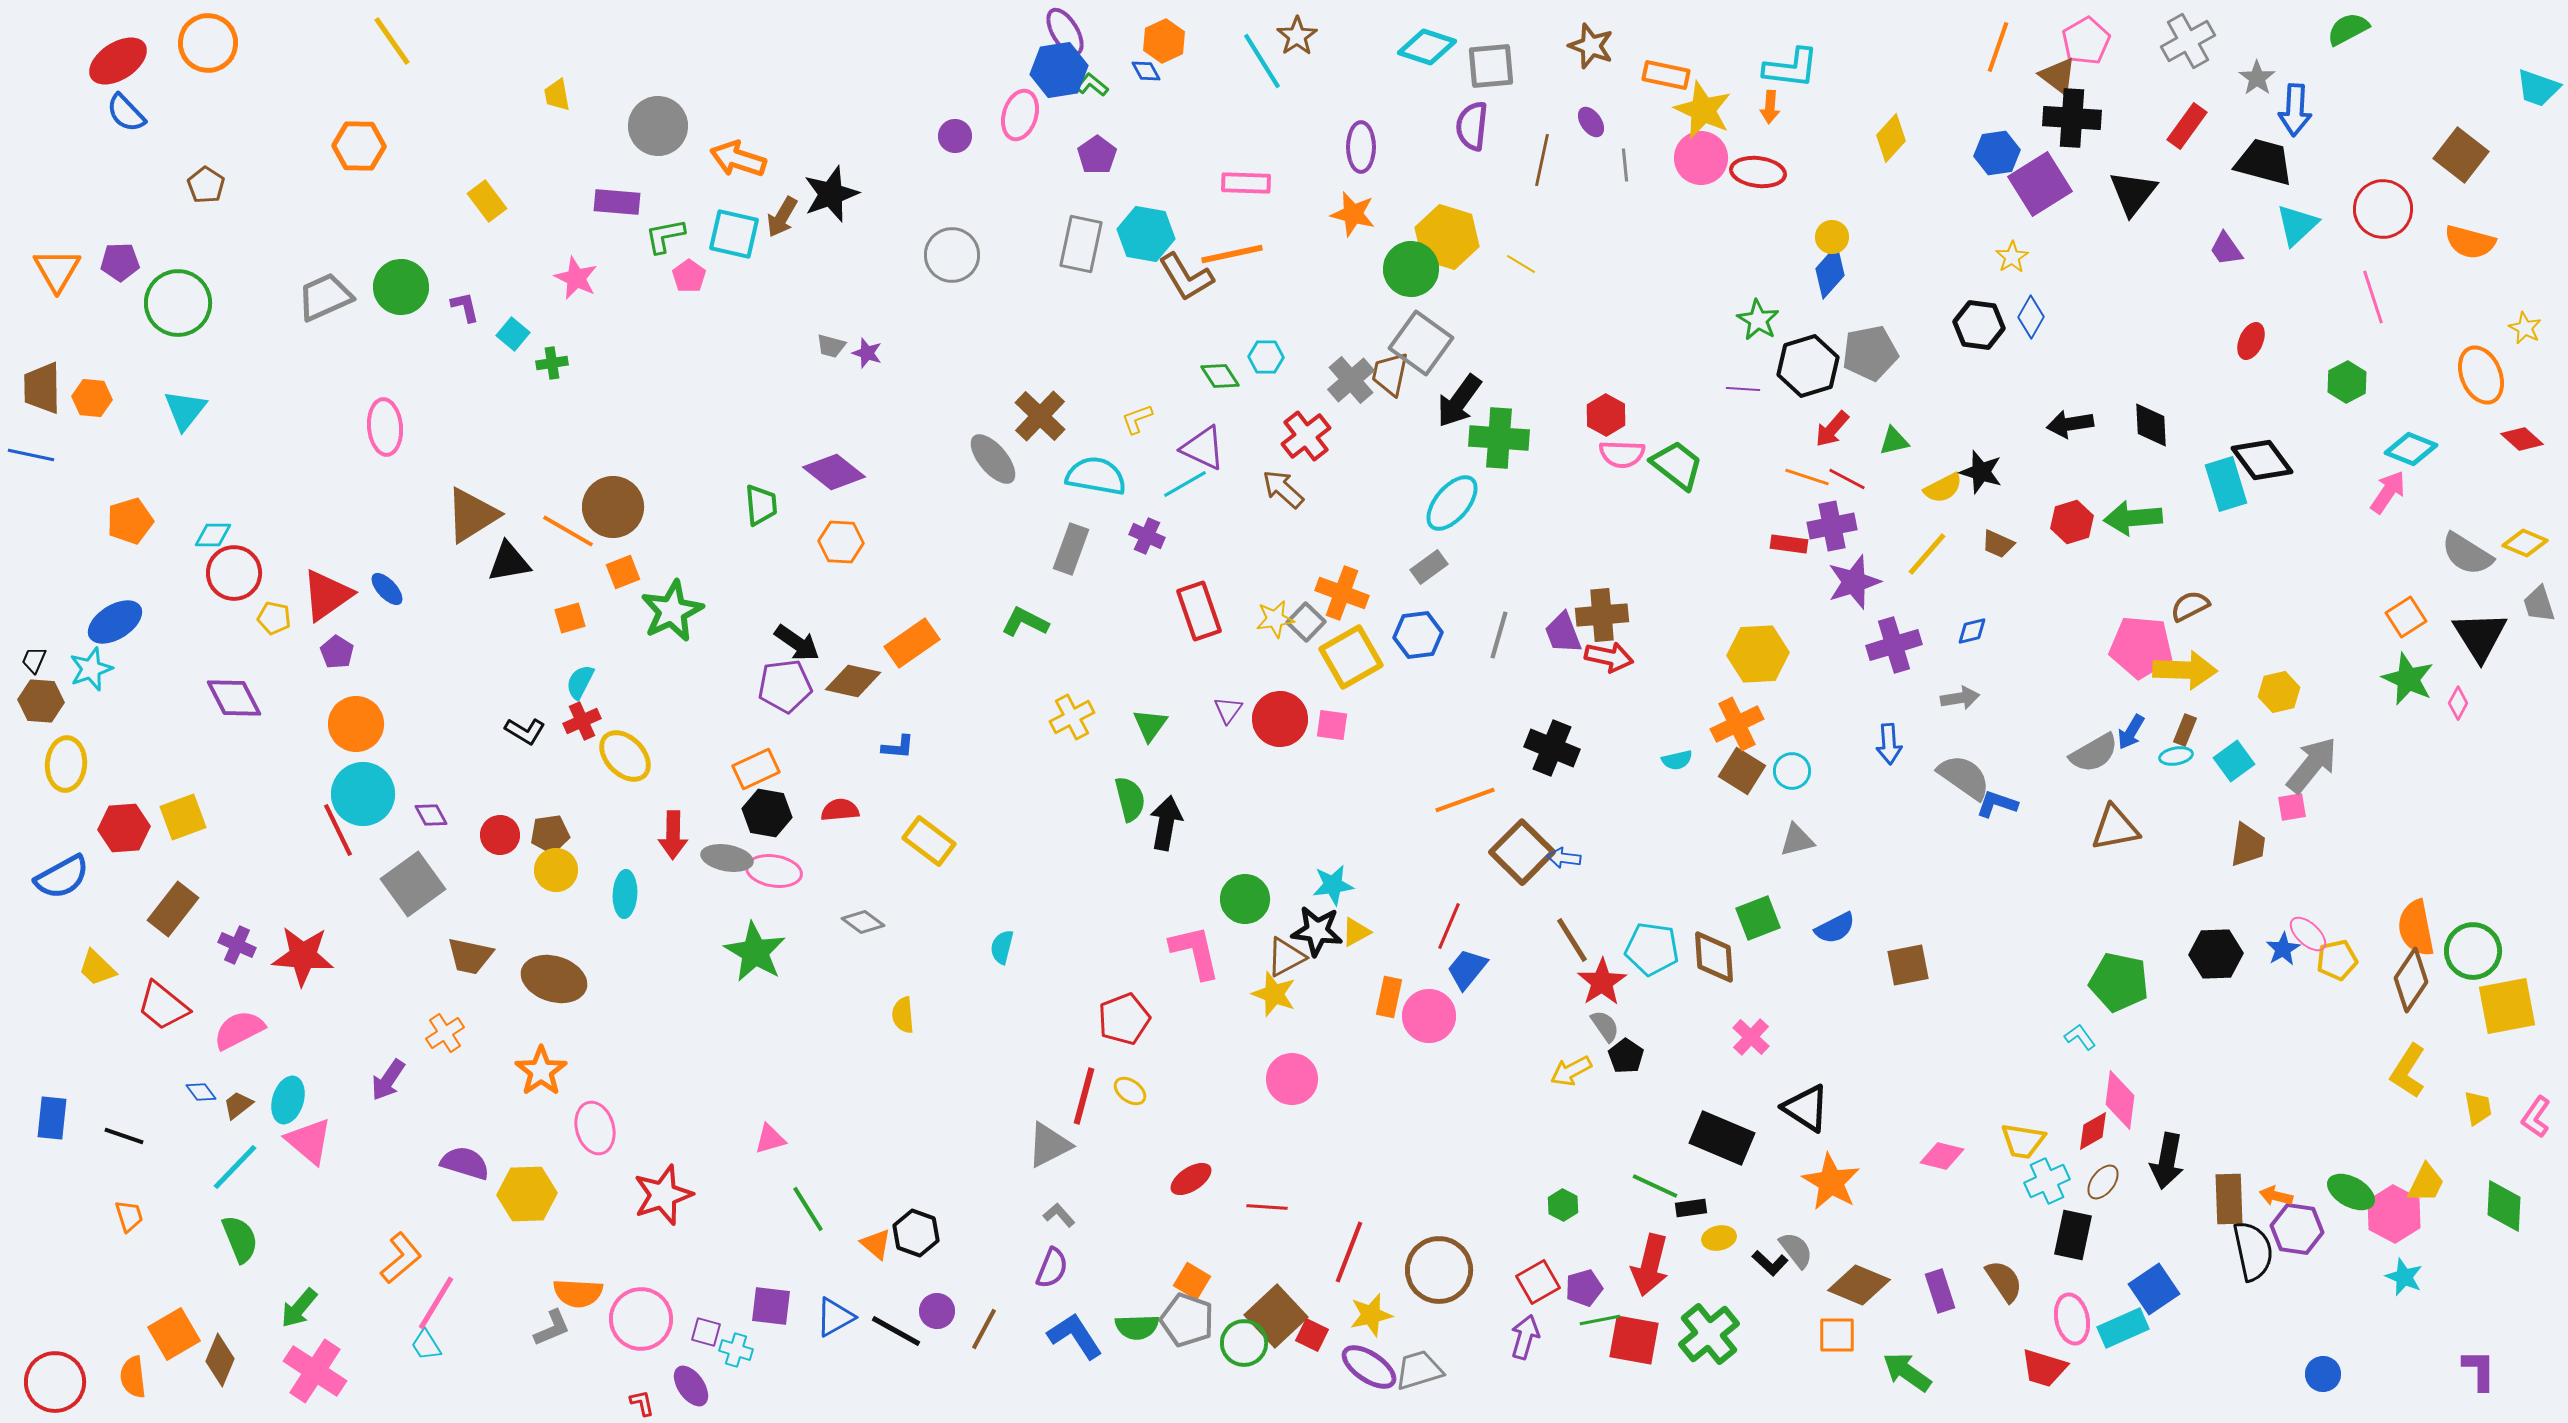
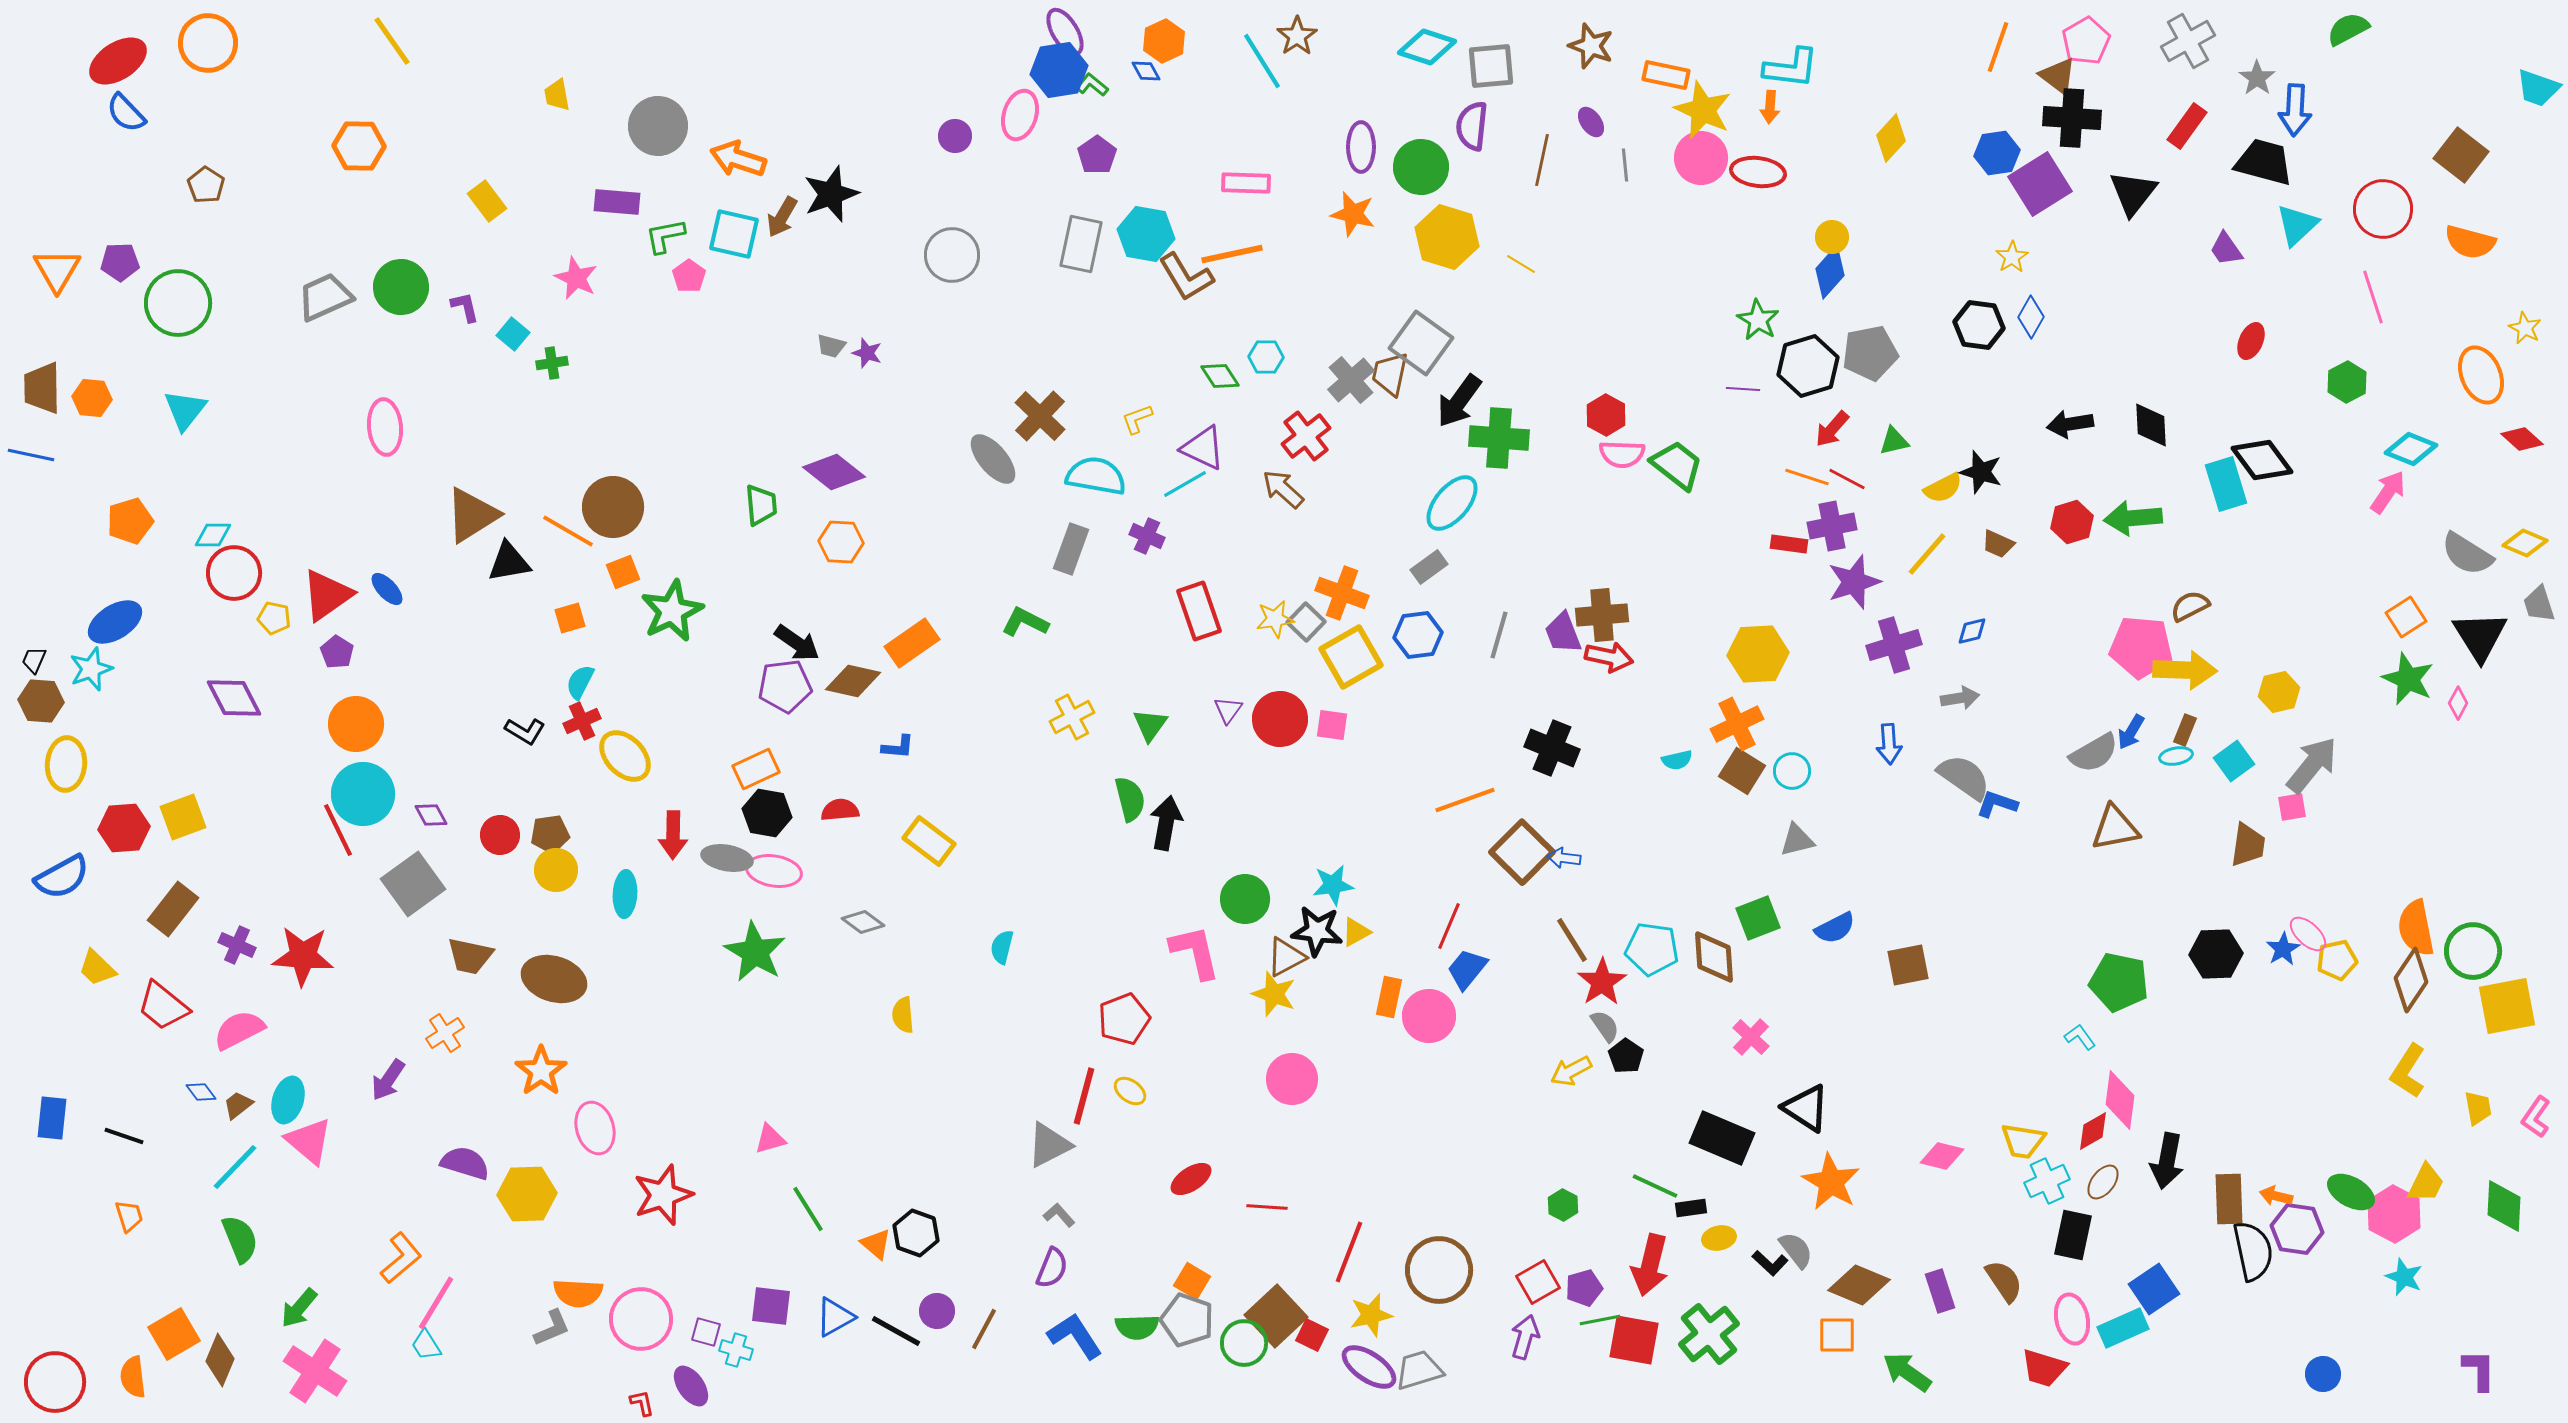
green circle at (1411, 269): moved 10 px right, 102 px up
